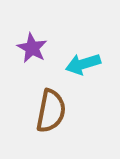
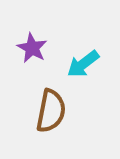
cyan arrow: rotated 20 degrees counterclockwise
